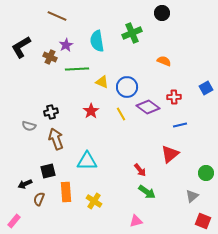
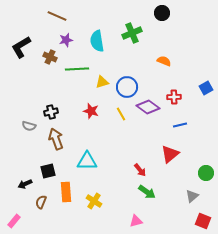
purple star: moved 5 px up; rotated 16 degrees clockwise
yellow triangle: rotated 40 degrees counterclockwise
red star: rotated 21 degrees counterclockwise
brown semicircle: moved 2 px right, 3 px down
